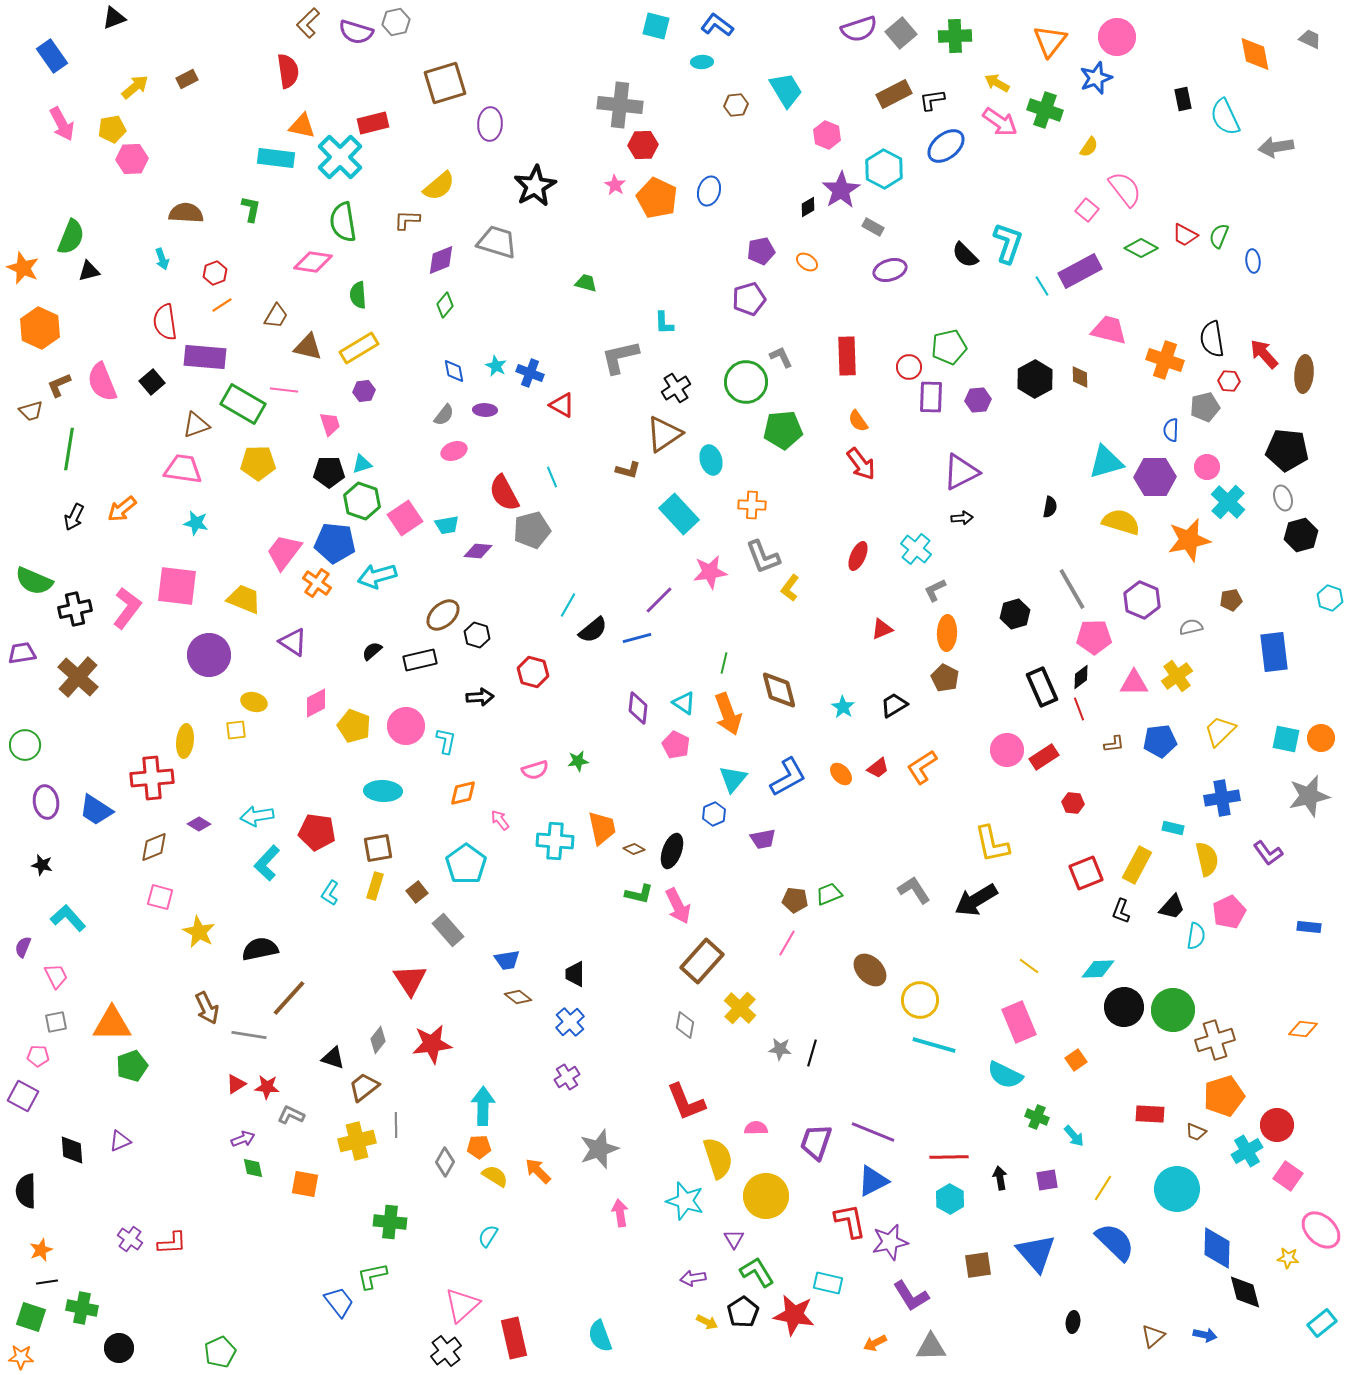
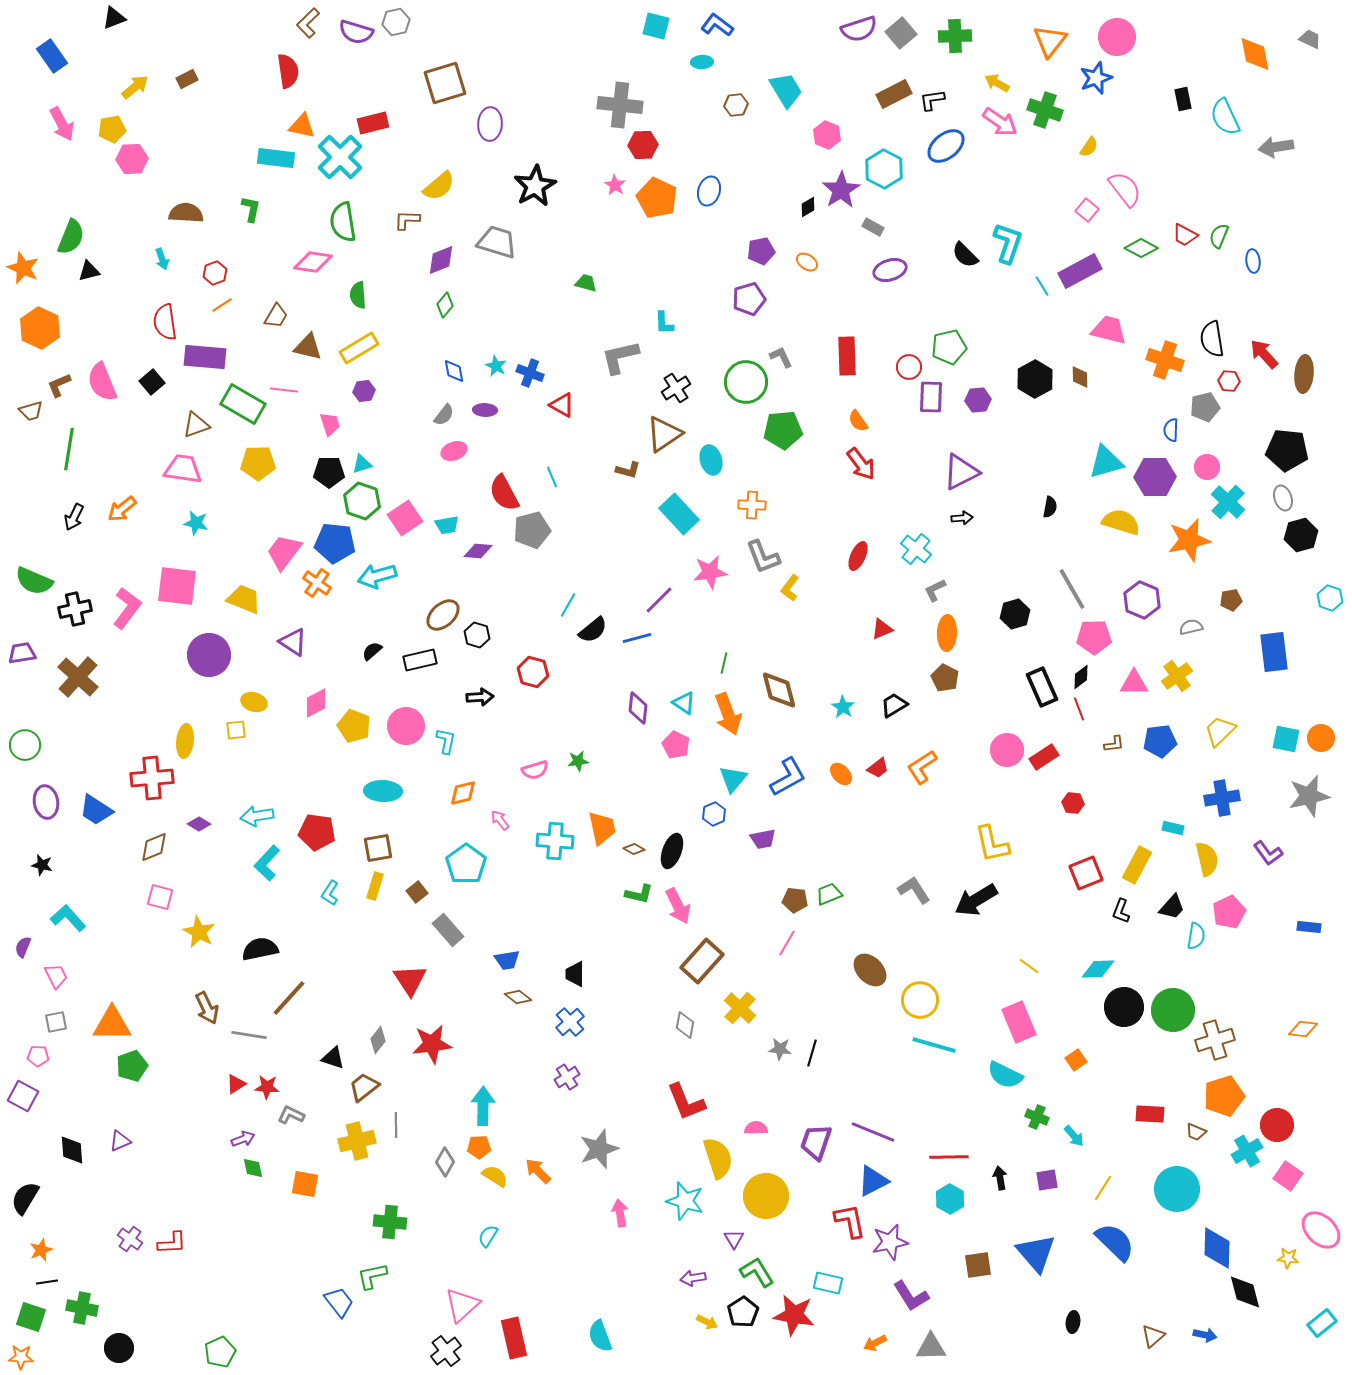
black semicircle at (26, 1191): moved 1 px left, 7 px down; rotated 32 degrees clockwise
